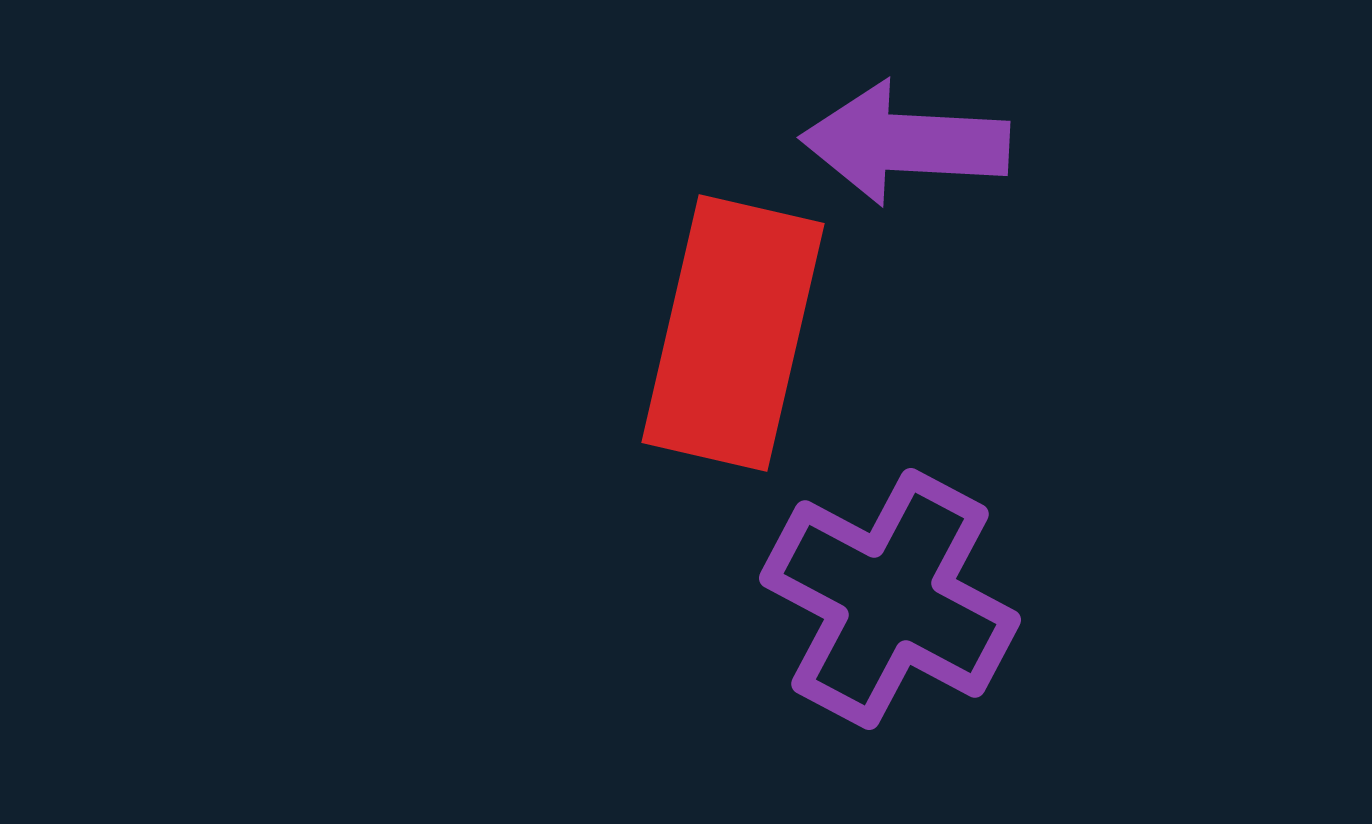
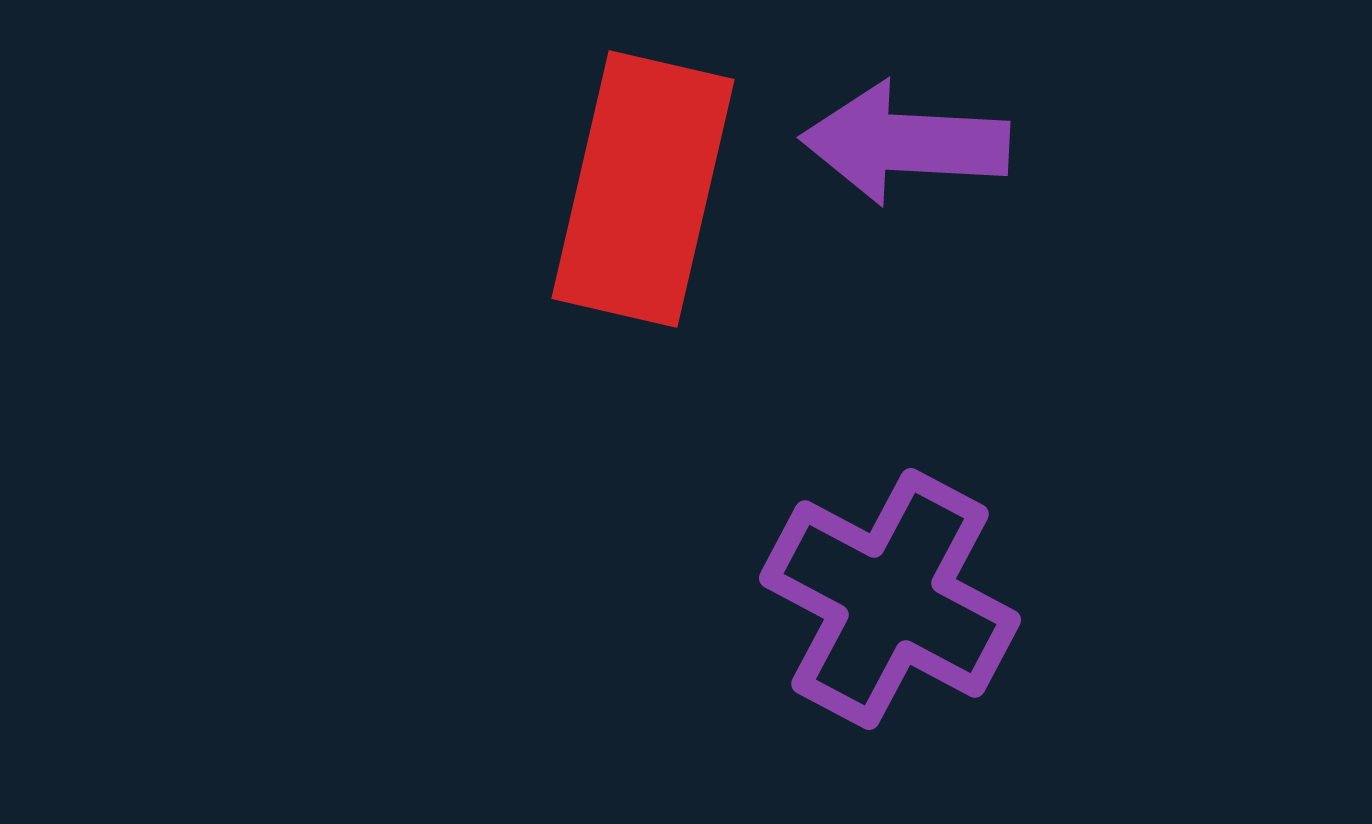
red rectangle: moved 90 px left, 144 px up
